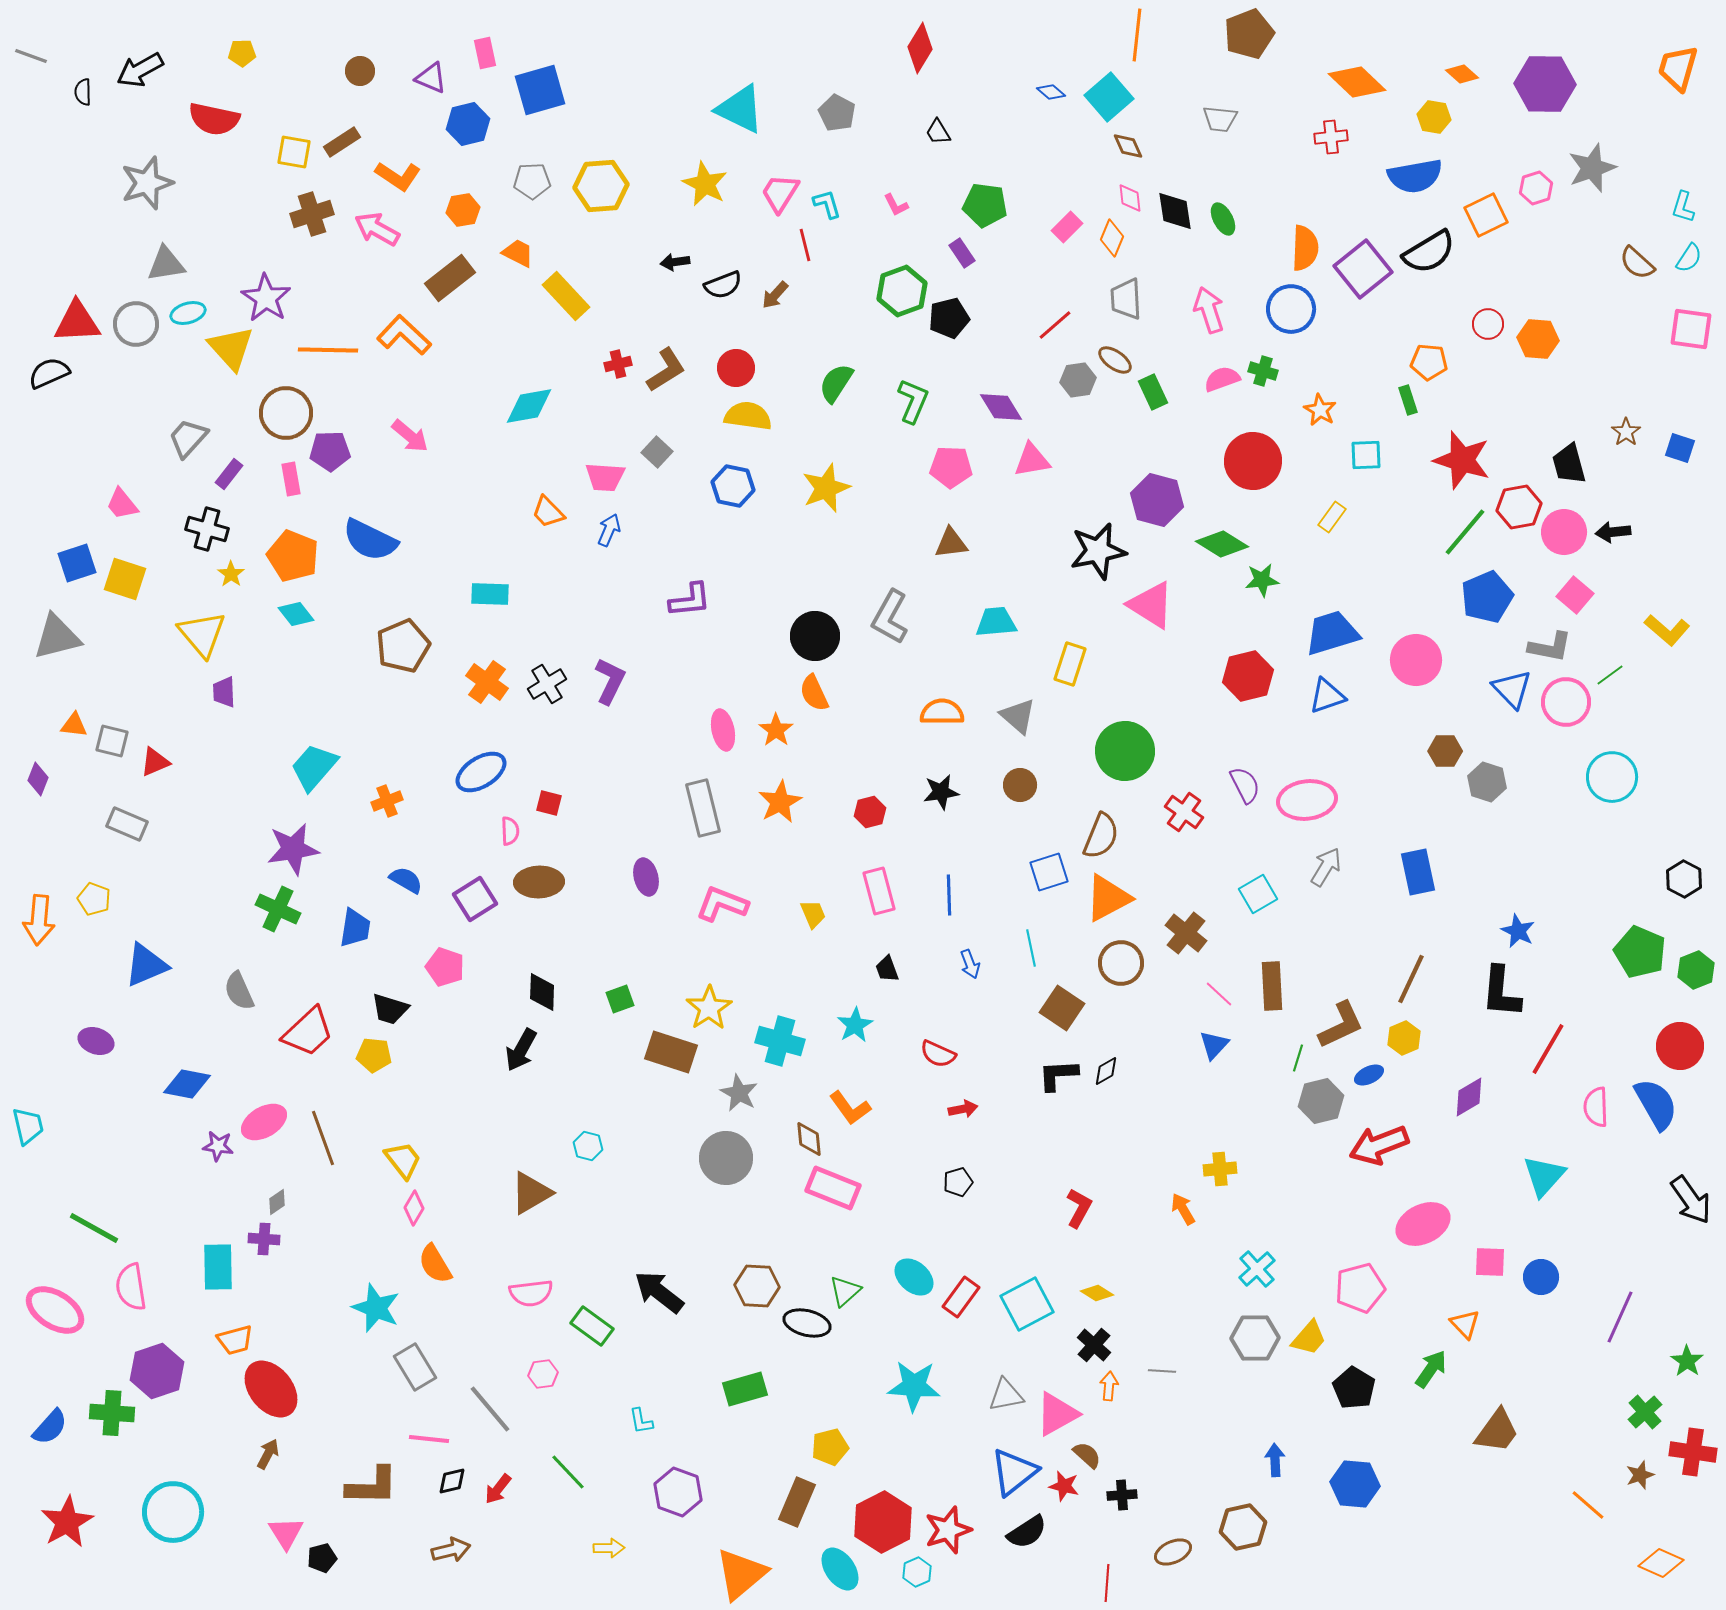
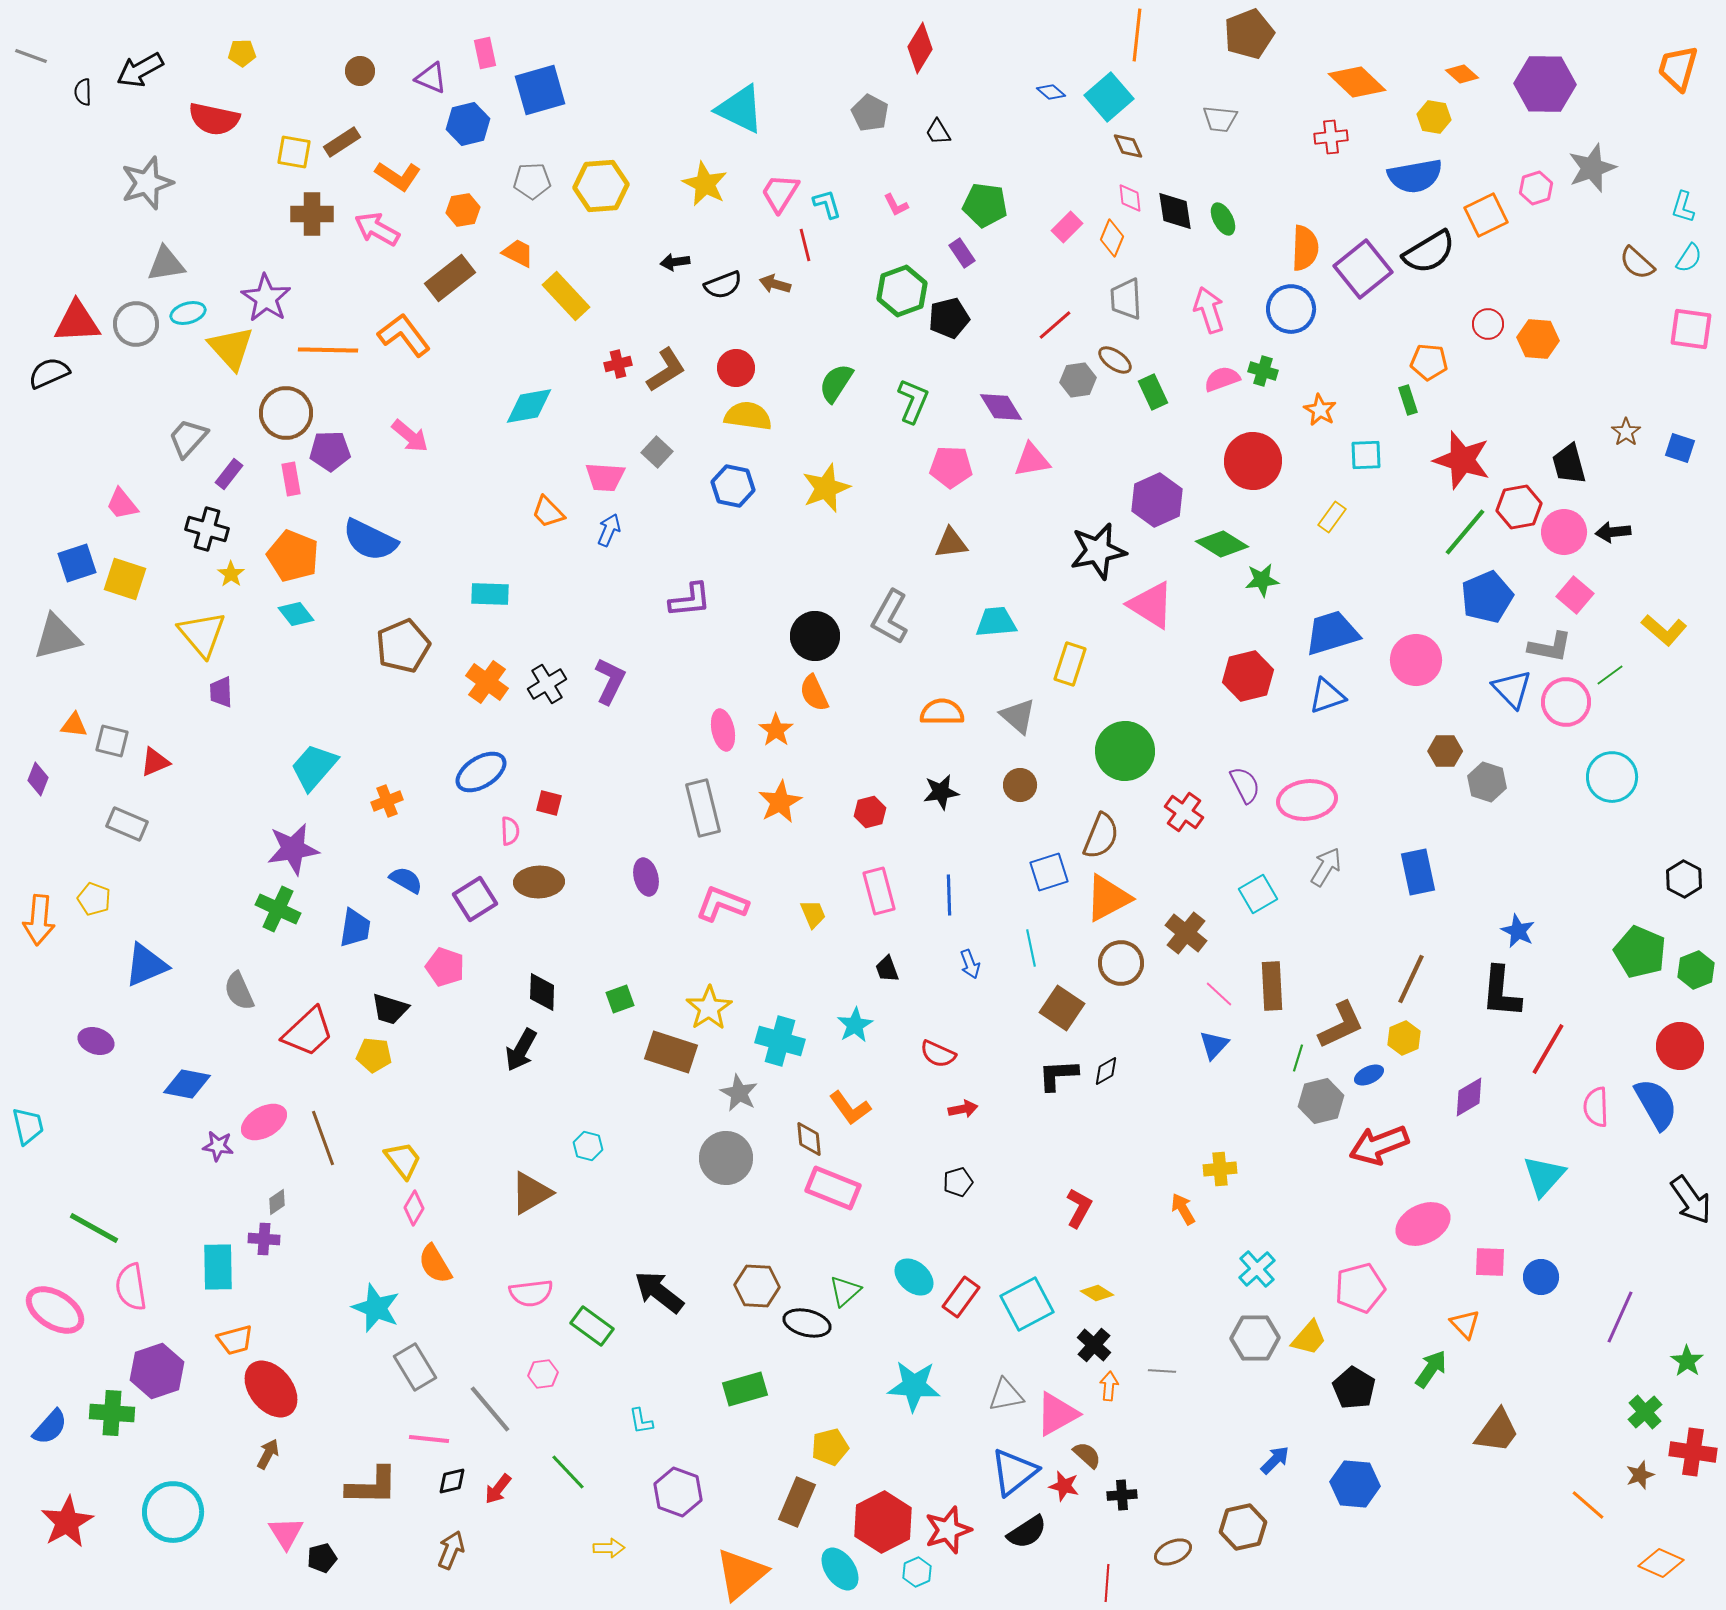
gray pentagon at (837, 113): moved 33 px right
brown cross at (312, 214): rotated 18 degrees clockwise
brown arrow at (775, 295): moved 11 px up; rotated 64 degrees clockwise
orange L-shape at (404, 335): rotated 10 degrees clockwise
purple hexagon at (1157, 500): rotated 21 degrees clockwise
yellow L-shape at (1667, 630): moved 3 px left
purple trapezoid at (224, 692): moved 3 px left
blue arrow at (1275, 1460): rotated 48 degrees clockwise
brown arrow at (451, 1550): rotated 54 degrees counterclockwise
